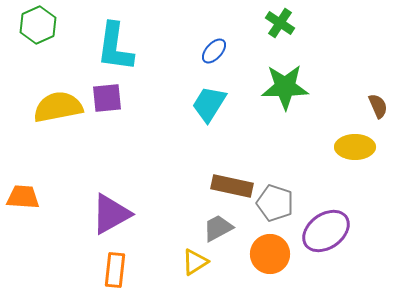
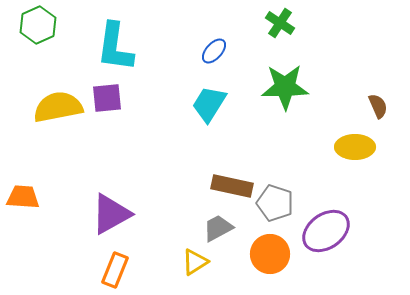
orange rectangle: rotated 16 degrees clockwise
